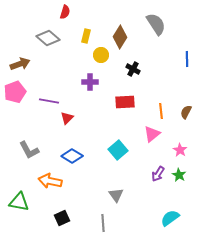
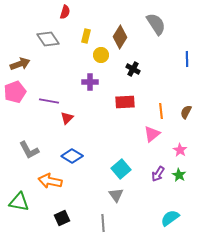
gray diamond: moved 1 px down; rotated 15 degrees clockwise
cyan square: moved 3 px right, 19 px down
